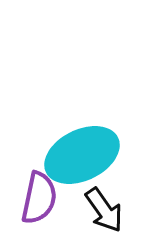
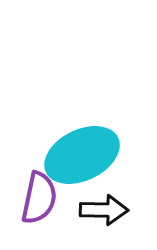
black arrow: rotated 54 degrees counterclockwise
